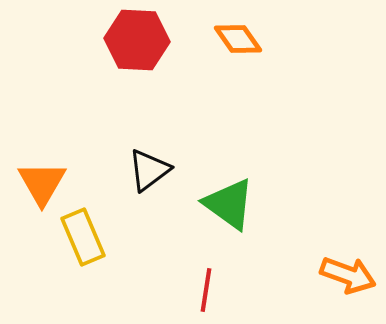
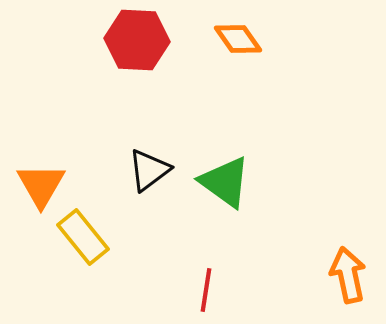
orange triangle: moved 1 px left, 2 px down
green triangle: moved 4 px left, 22 px up
yellow rectangle: rotated 16 degrees counterclockwise
orange arrow: rotated 122 degrees counterclockwise
